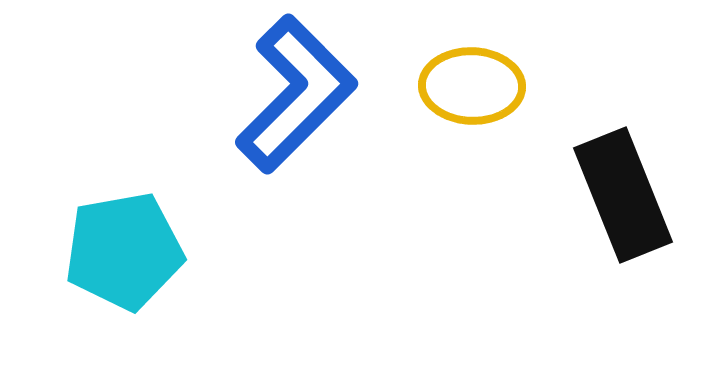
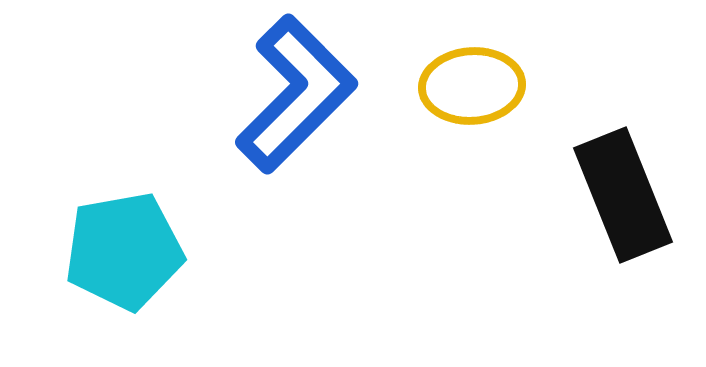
yellow ellipse: rotated 6 degrees counterclockwise
